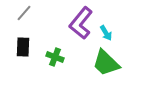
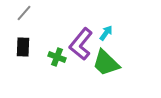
purple L-shape: moved 21 px down
cyan arrow: rotated 112 degrees counterclockwise
green cross: moved 2 px right
